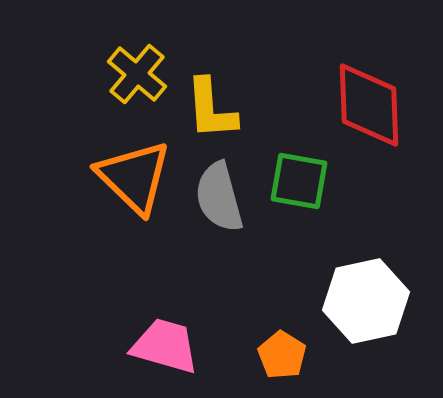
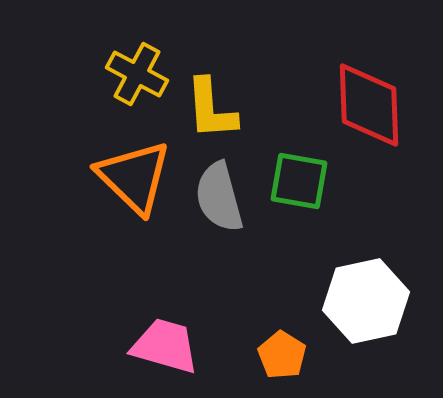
yellow cross: rotated 12 degrees counterclockwise
